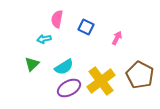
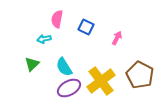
cyan semicircle: rotated 90 degrees clockwise
